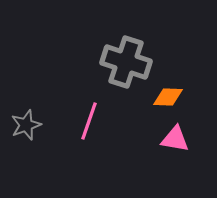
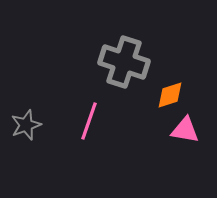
gray cross: moved 2 px left
orange diamond: moved 2 px right, 2 px up; rotated 20 degrees counterclockwise
pink triangle: moved 10 px right, 9 px up
